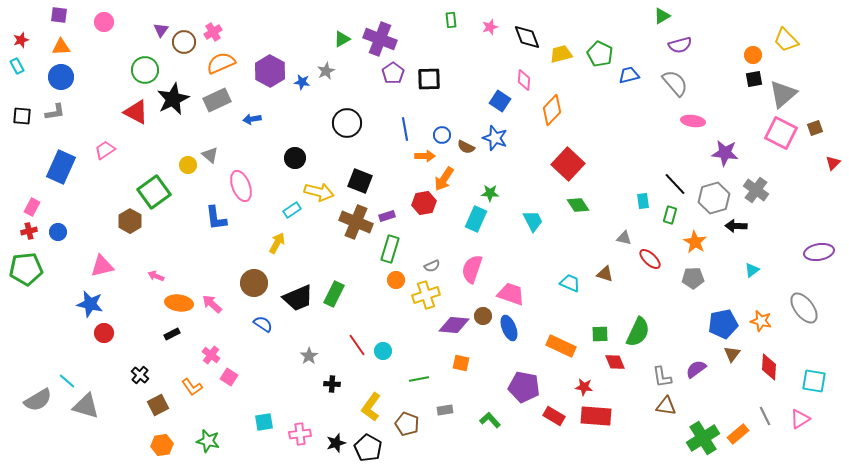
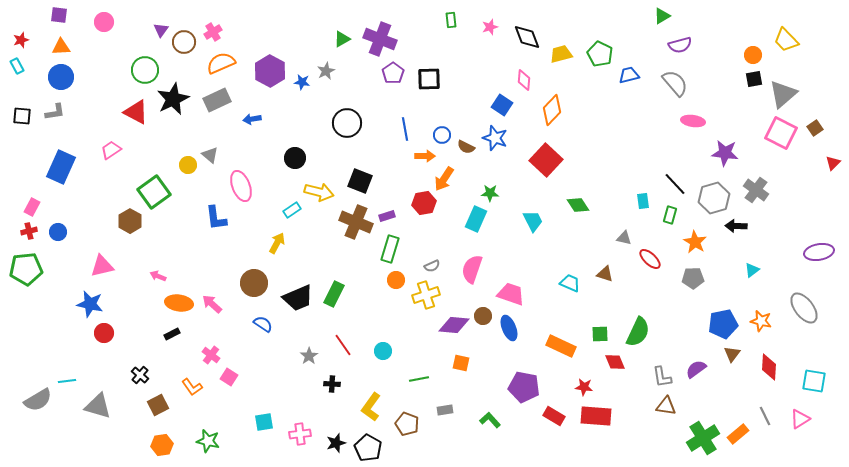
blue square at (500, 101): moved 2 px right, 4 px down
brown square at (815, 128): rotated 14 degrees counterclockwise
pink trapezoid at (105, 150): moved 6 px right
red square at (568, 164): moved 22 px left, 4 px up
pink arrow at (156, 276): moved 2 px right
red line at (357, 345): moved 14 px left
cyan line at (67, 381): rotated 48 degrees counterclockwise
gray triangle at (86, 406): moved 12 px right
